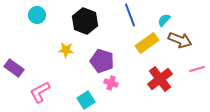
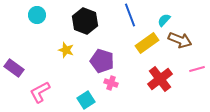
yellow star: rotated 14 degrees clockwise
